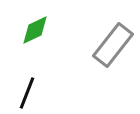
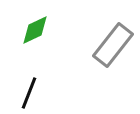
black line: moved 2 px right
